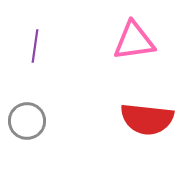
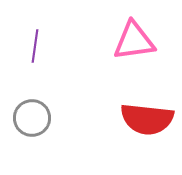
gray circle: moved 5 px right, 3 px up
